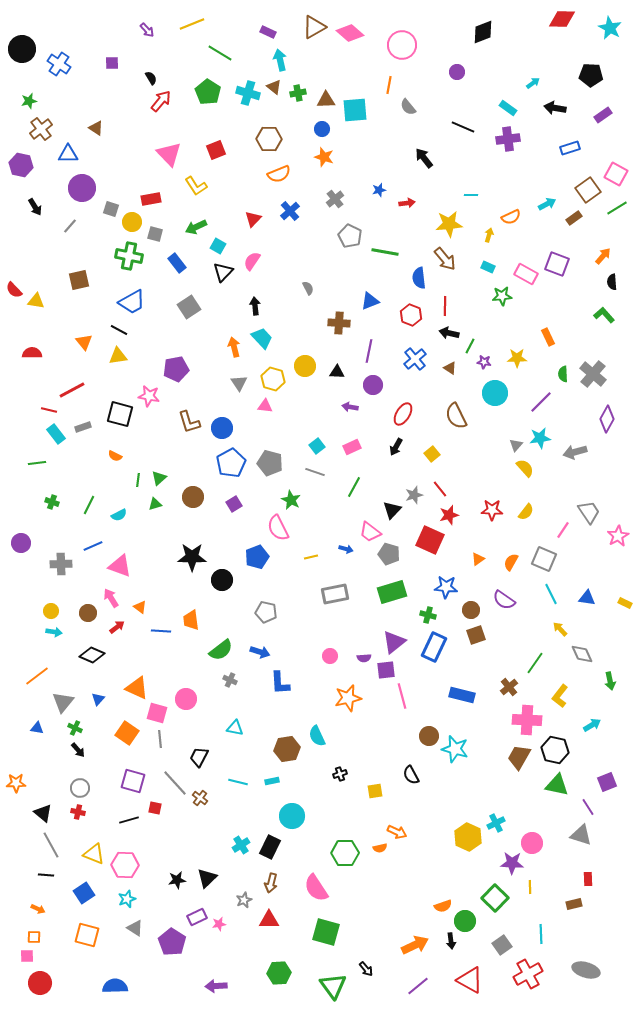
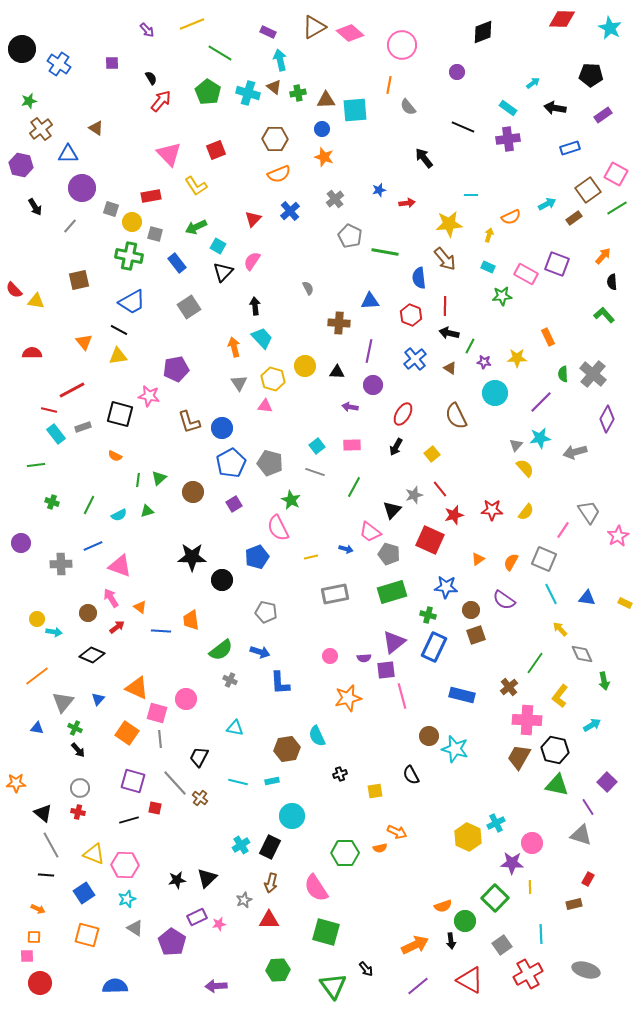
brown hexagon at (269, 139): moved 6 px right
red rectangle at (151, 199): moved 3 px up
blue triangle at (370, 301): rotated 18 degrees clockwise
pink rectangle at (352, 447): moved 2 px up; rotated 24 degrees clockwise
green line at (37, 463): moved 1 px left, 2 px down
brown circle at (193, 497): moved 5 px up
green triangle at (155, 504): moved 8 px left, 7 px down
red star at (449, 515): moved 5 px right
yellow circle at (51, 611): moved 14 px left, 8 px down
green arrow at (610, 681): moved 6 px left
purple square at (607, 782): rotated 24 degrees counterclockwise
red rectangle at (588, 879): rotated 32 degrees clockwise
green hexagon at (279, 973): moved 1 px left, 3 px up
